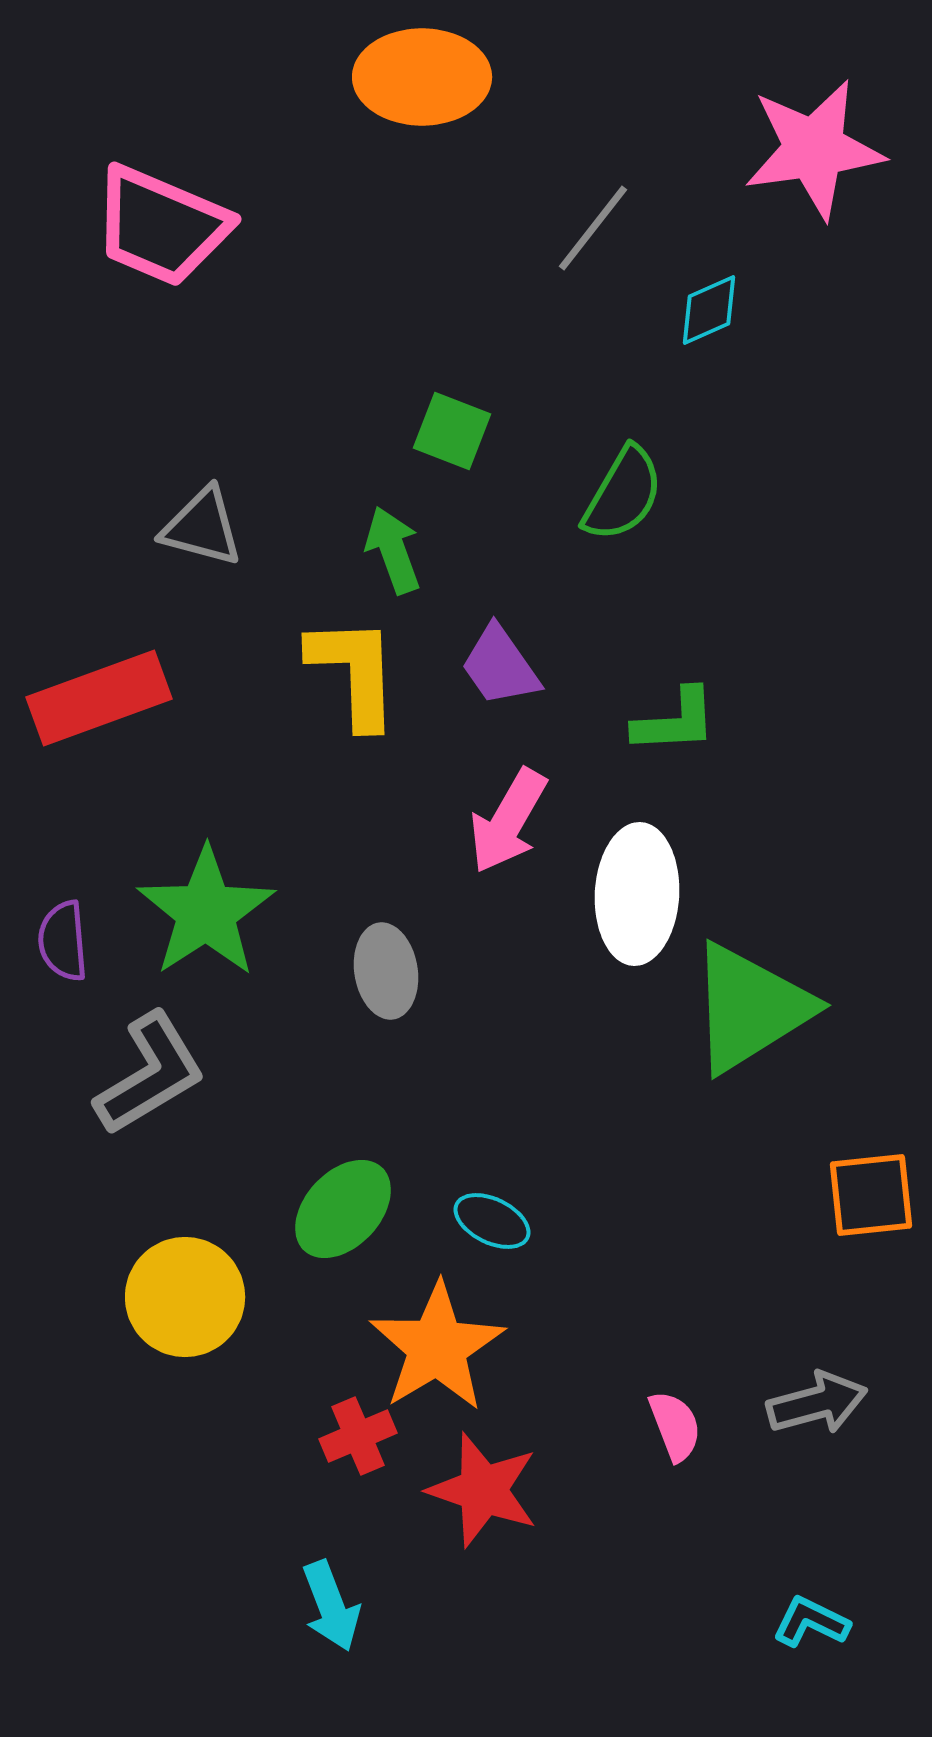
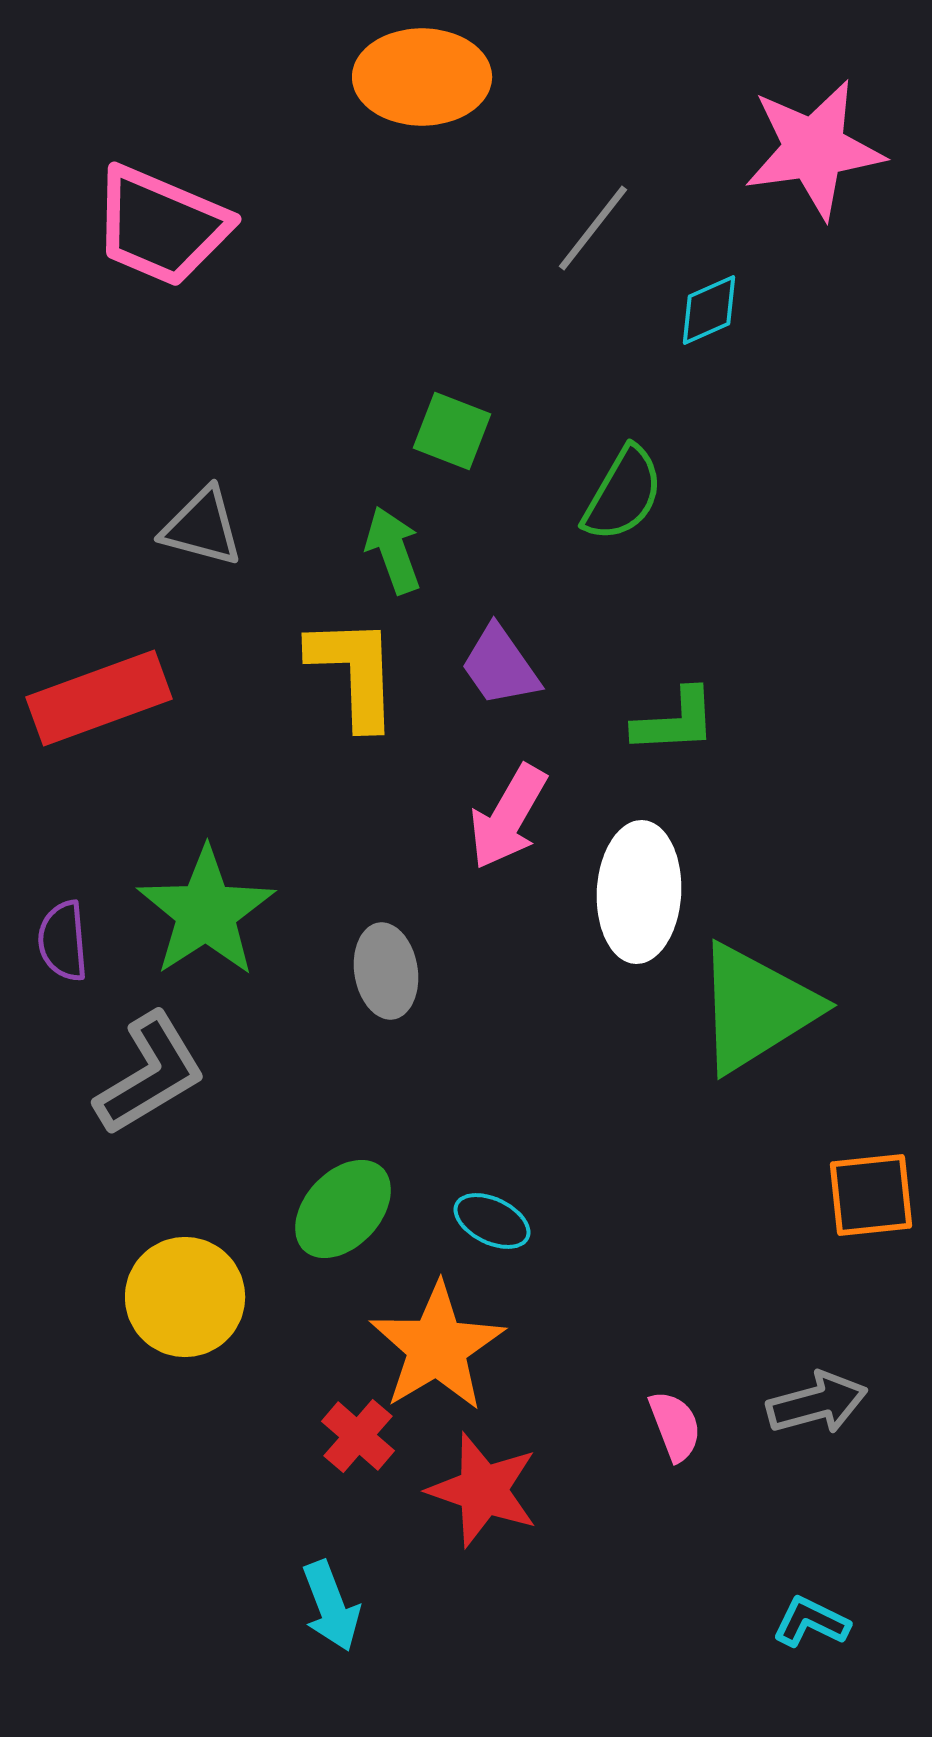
pink arrow: moved 4 px up
white ellipse: moved 2 px right, 2 px up
green triangle: moved 6 px right
red cross: rotated 26 degrees counterclockwise
